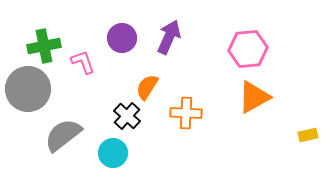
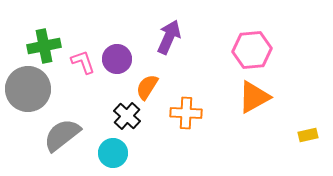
purple circle: moved 5 px left, 21 px down
pink hexagon: moved 4 px right, 1 px down
gray semicircle: moved 1 px left
